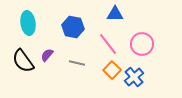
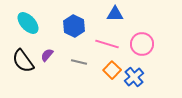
cyan ellipse: rotated 35 degrees counterclockwise
blue hexagon: moved 1 px right, 1 px up; rotated 15 degrees clockwise
pink line: moved 1 px left; rotated 35 degrees counterclockwise
gray line: moved 2 px right, 1 px up
